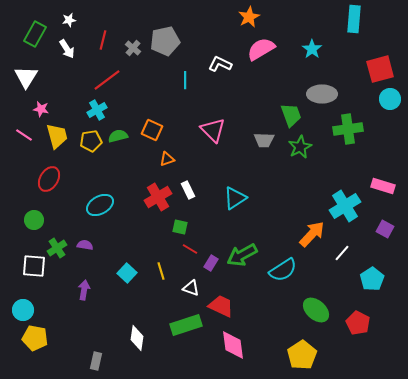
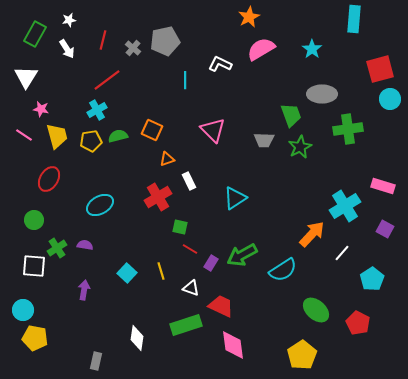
white rectangle at (188, 190): moved 1 px right, 9 px up
